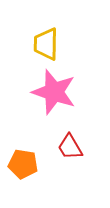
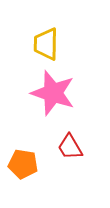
pink star: moved 1 px left, 1 px down
